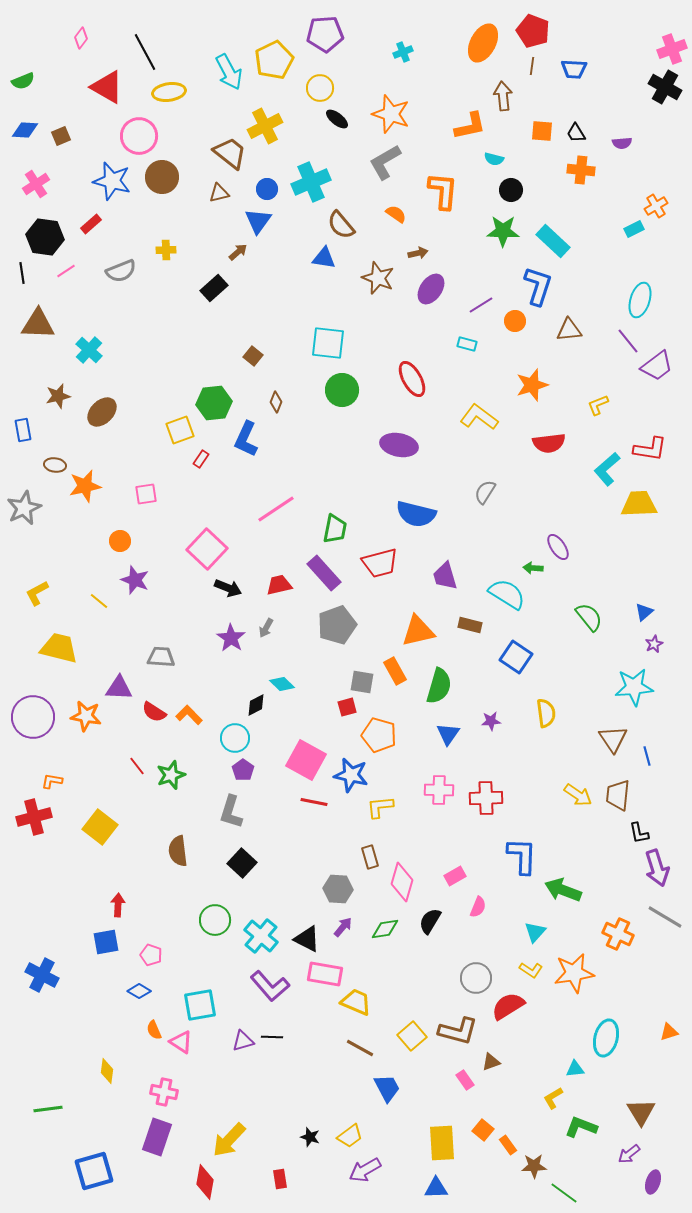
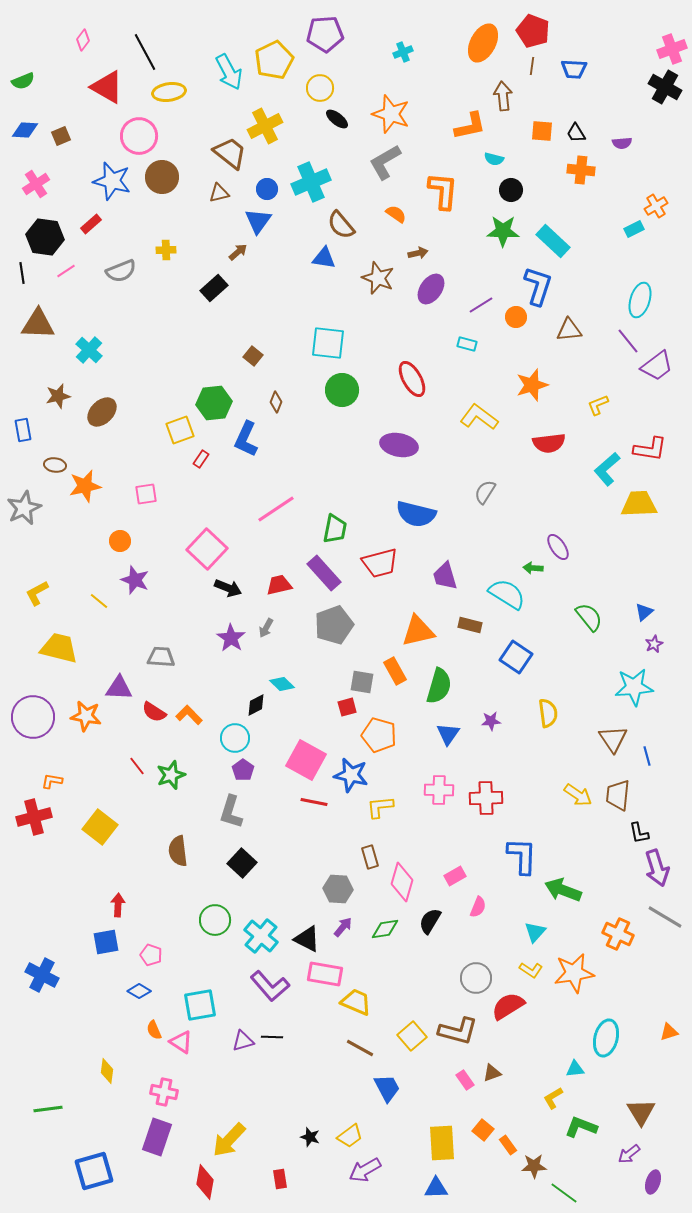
pink diamond at (81, 38): moved 2 px right, 2 px down
orange circle at (515, 321): moved 1 px right, 4 px up
gray pentagon at (337, 625): moved 3 px left
yellow semicircle at (546, 713): moved 2 px right
brown triangle at (491, 1062): moved 1 px right, 11 px down
